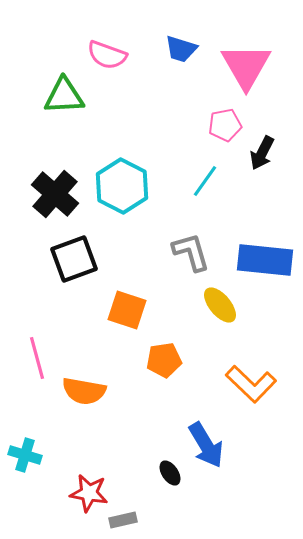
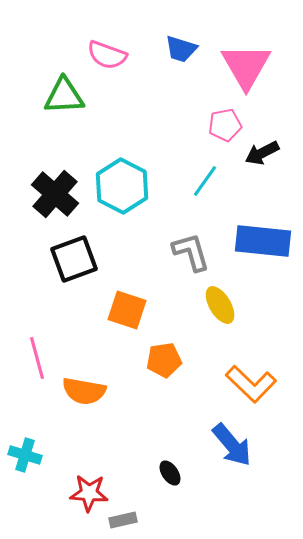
black arrow: rotated 36 degrees clockwise
blue rectangle: moved 2 px left, 19 px up
yellow ellipse: rotated 9 degrees clockwise
blue arrow: moved 26 px right; rotated 9 degrees counterclockwise
red star: rotated 6 degrees counterclockwise
